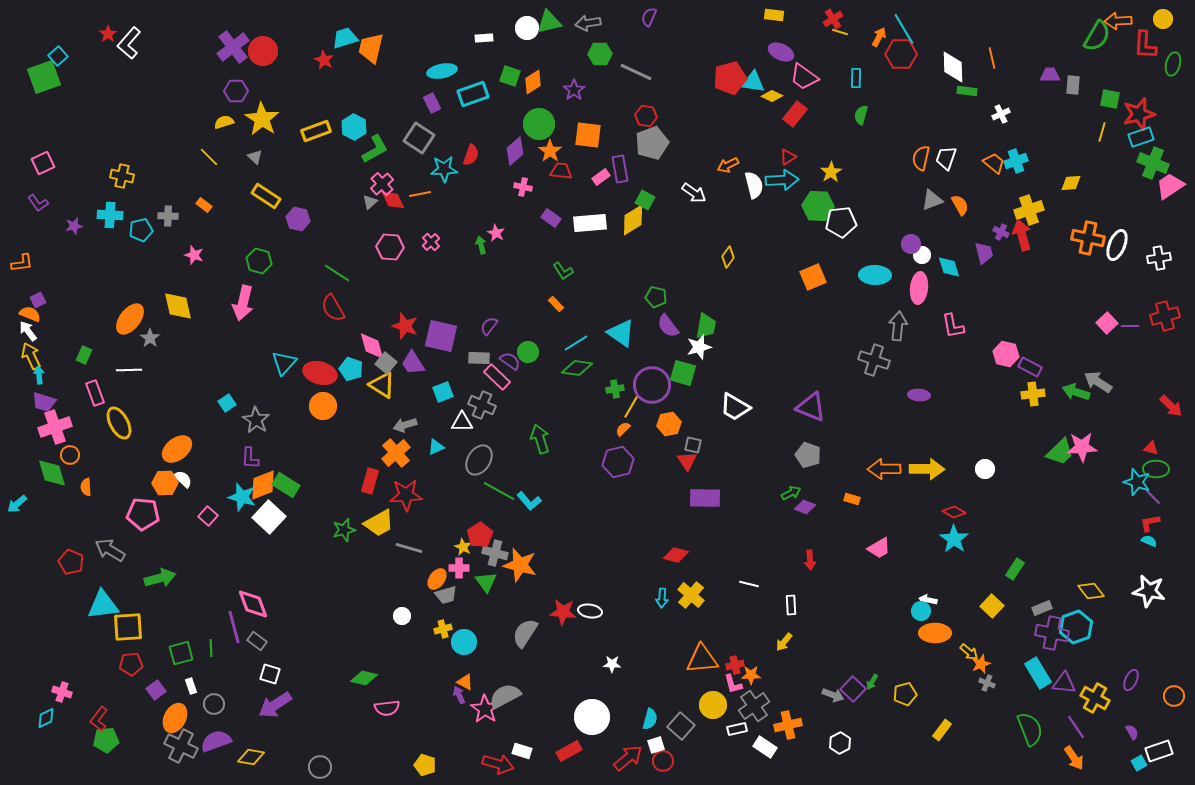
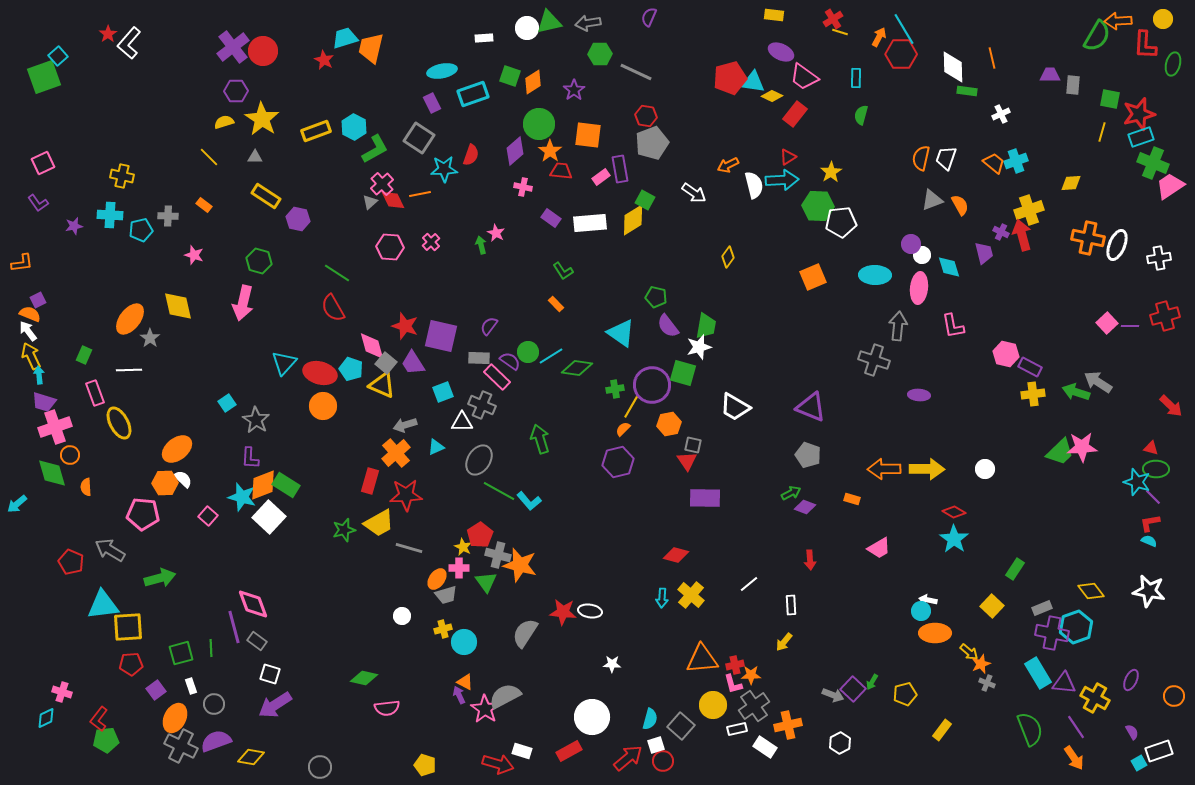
gray triangle at (255, 157): rotated 42 degrees counterclockwise
cyan line at (576, 343): moved 25 px left, 13 px down
yellow triangle at (382, 385): rotated 8 degrees counterclockwise
gray cross at (495, 553): moved 3 px right, 2 px down
white line at (749, 584): rotated 54 degrees counterclockwise
